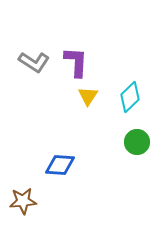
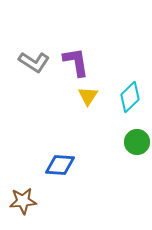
purple L-shape: rotated 12 degrees counterclockwise
